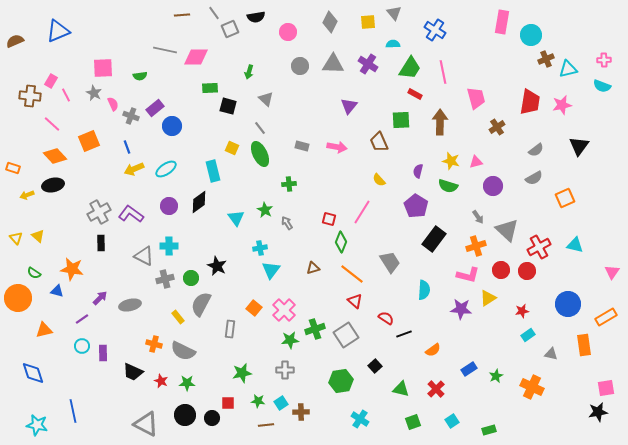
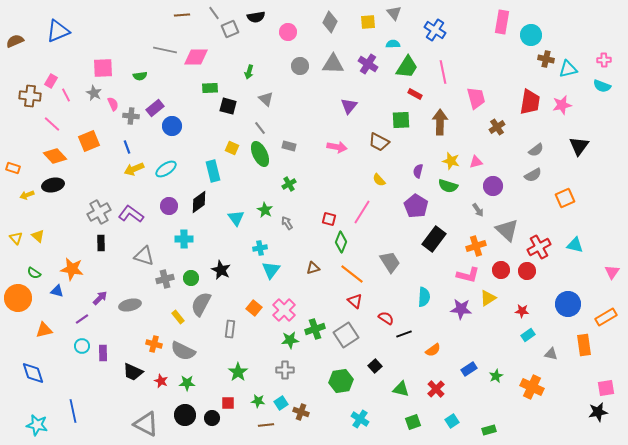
brown cross at (546, 59): rotated 35 degrees clockwise
green trapezoid at (410, 68): moved 3 px left, 1 px up
gray cross at (131, 116): rotated 14 degrees counterclockwise
brown trapezoid at (379, 142): rotated 40 degrees counterclockwise
gray rectangle at (302, 146): moved 13 px left
gray semicircle at (534, 178): moved 1 px left, 3 px up
green cross at (289, 184): rotated 24 degrees counterclockwise
gray arrow at (478, 217): moved 7 px up
cyan cross at (169, 246): moved 15 px right, 7 px up
gray triangle at (144, 256): rotated 10 degrees counterclockwise
black star at (217, 266): moved 4 px right, 4 px down
cyan semicircle at (424, 290): moved 7 px down
red star at (522, 311): rotated 16 degrees clockwise
green star at (242, 373): moved 4 px left, 1 px up; rotated 24 degrees counterclockwise
brown cross at (301, 412): rotated 21 degrees clockwise
